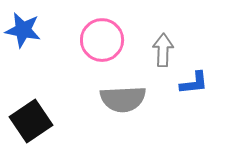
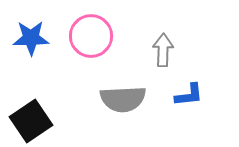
blue star: moved 8 px right, 8 px down; rotated 12 degrees counterclockwise
pink circle: moved 11 px left, 4 px up
blue L-shape: moved 5 px left, 12 px down
